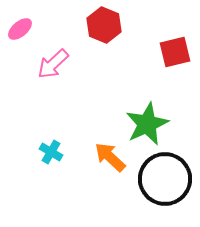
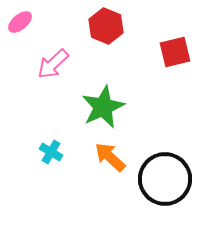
red hexagon: moved 2 px right, 1 px down
pink ellipse: moved 7 px up
green star: moved 44 px left, 17 px up
